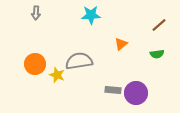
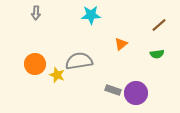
gray rectangle: rotated 14 degrees clockwise
